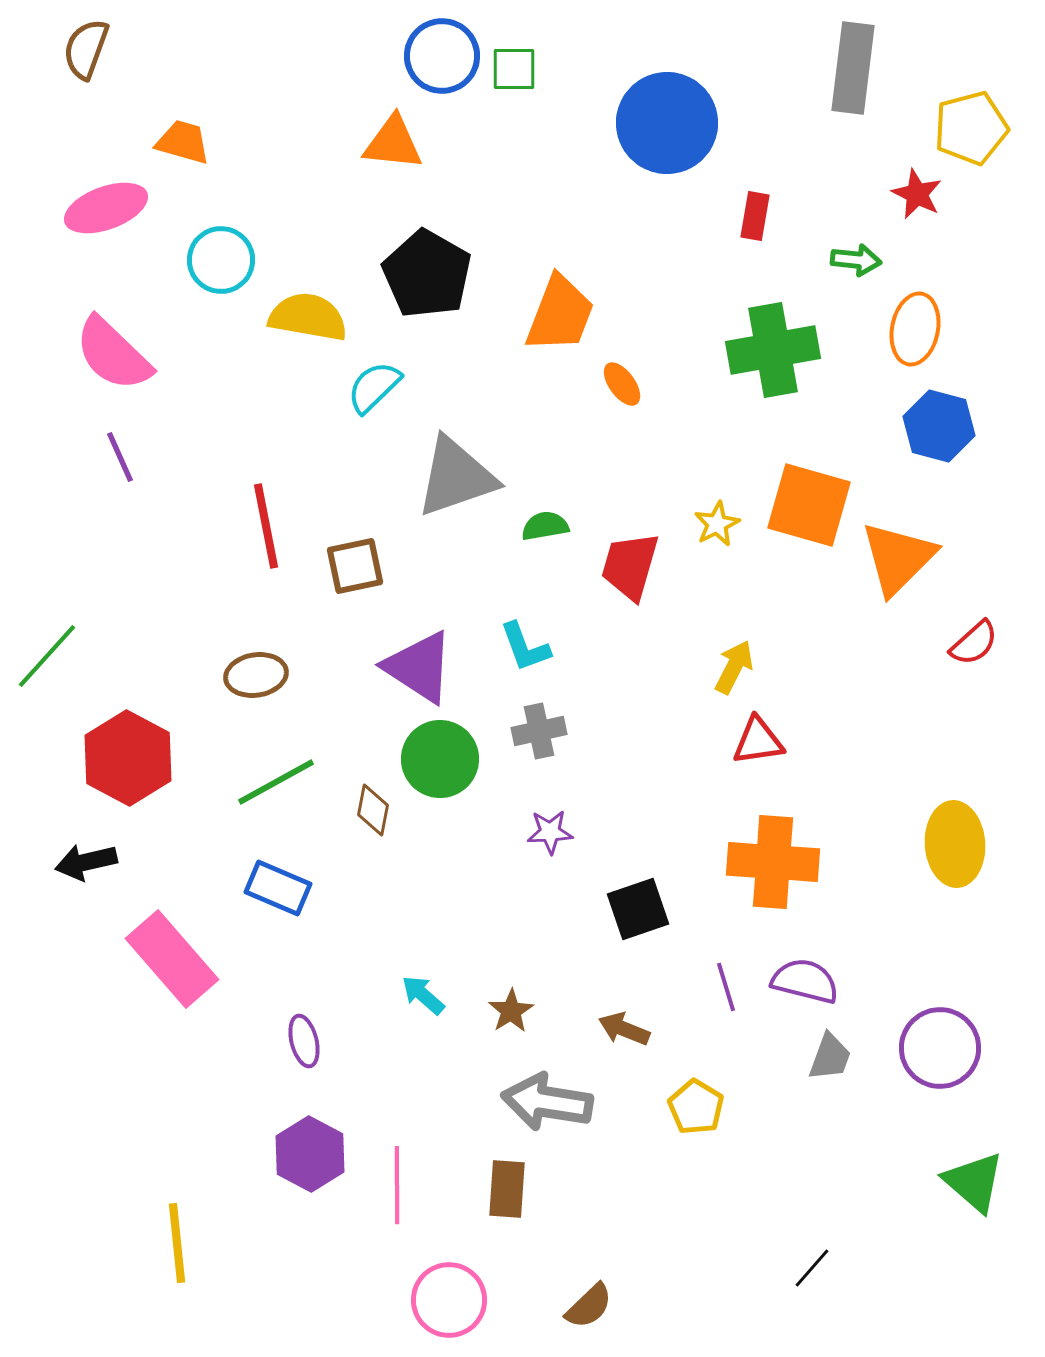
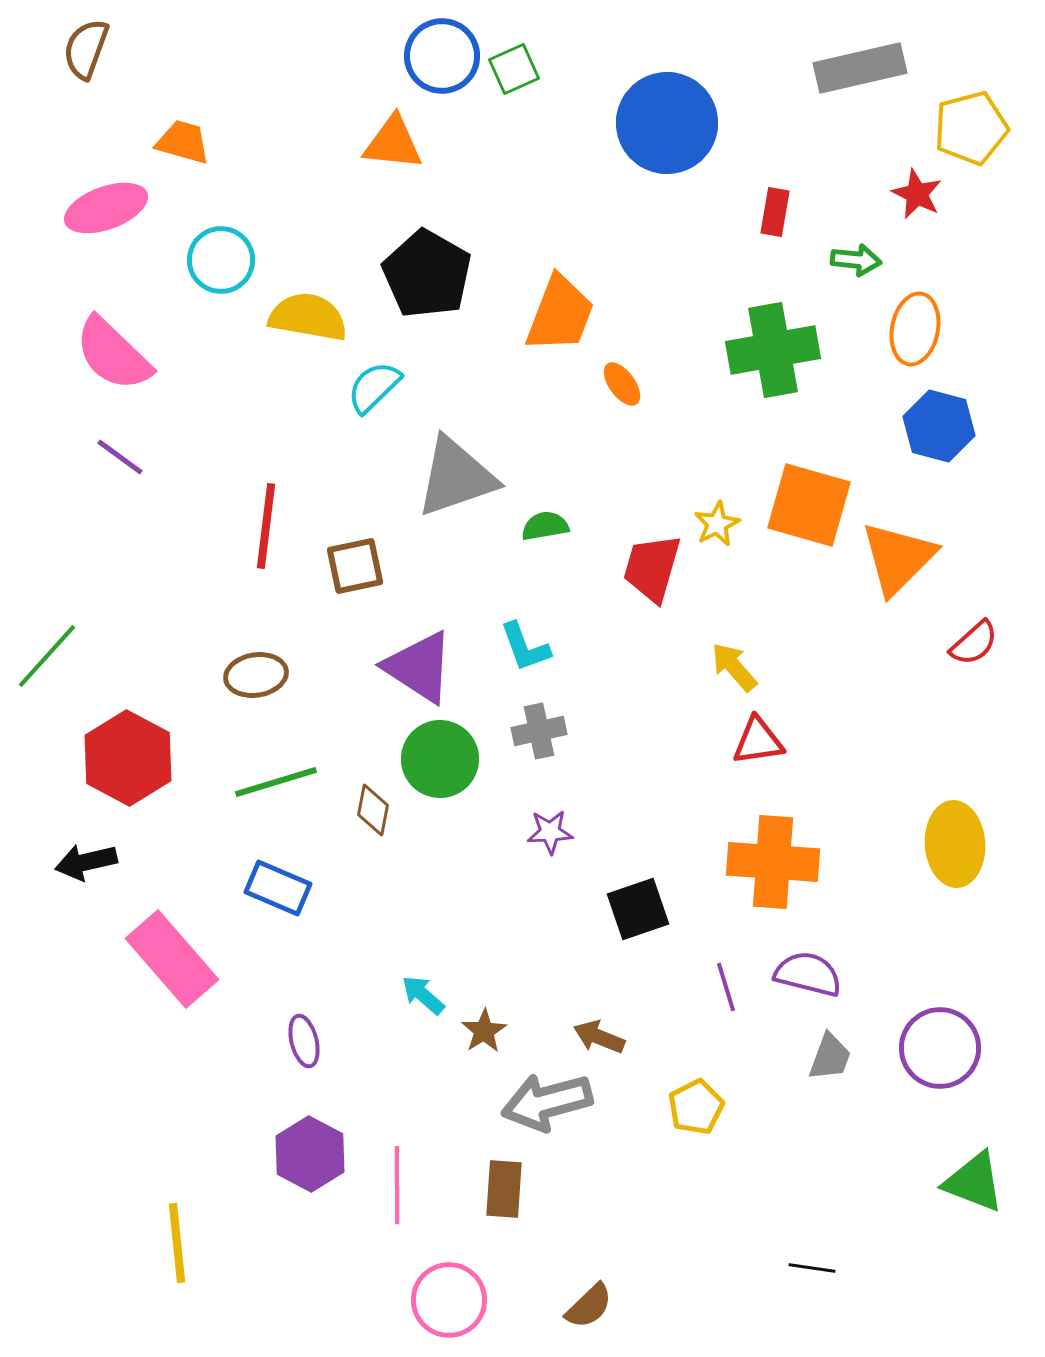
gray rectangle at (853, 68): moved 7 px right; rotated 70 degrees clockwise
green square at (514, 69): rotated 24 degrees counterclockwise
red rectangle at (755, 216): moved 20 px right, 4 px up
purple line at (120, 457): rotated 30 degrees counterclockwise
red line at (266, 526): rotated 18 degrees clockwise
red trapezoid at (630, 566): moved 22 px right, 2 px down
yellow arrow at (734, 667): rotated 68 degrees counterclockwise
green line at (276, 782): rotated 12 degrees clockwise
purple semicircle at (805, 981): moved 3 px right, 7 px up
brown star at (511, 1011): moved 27 px left, 20 px down
brown arrow at (624, 1029): moved 25 px left, 8 px down
gray arrow at (547, 1102): rotated 24 degrees counterclockwise
yellow pentagon at (696, 1107): rotated 14 degrees clockwise
green triangle at (974, 1182): rotated 20 degrees counterclockwise
brown rectangle at (507, 1189): moved 3 px left
black line at (812, 1268): rotated 57 degrees clockwise
